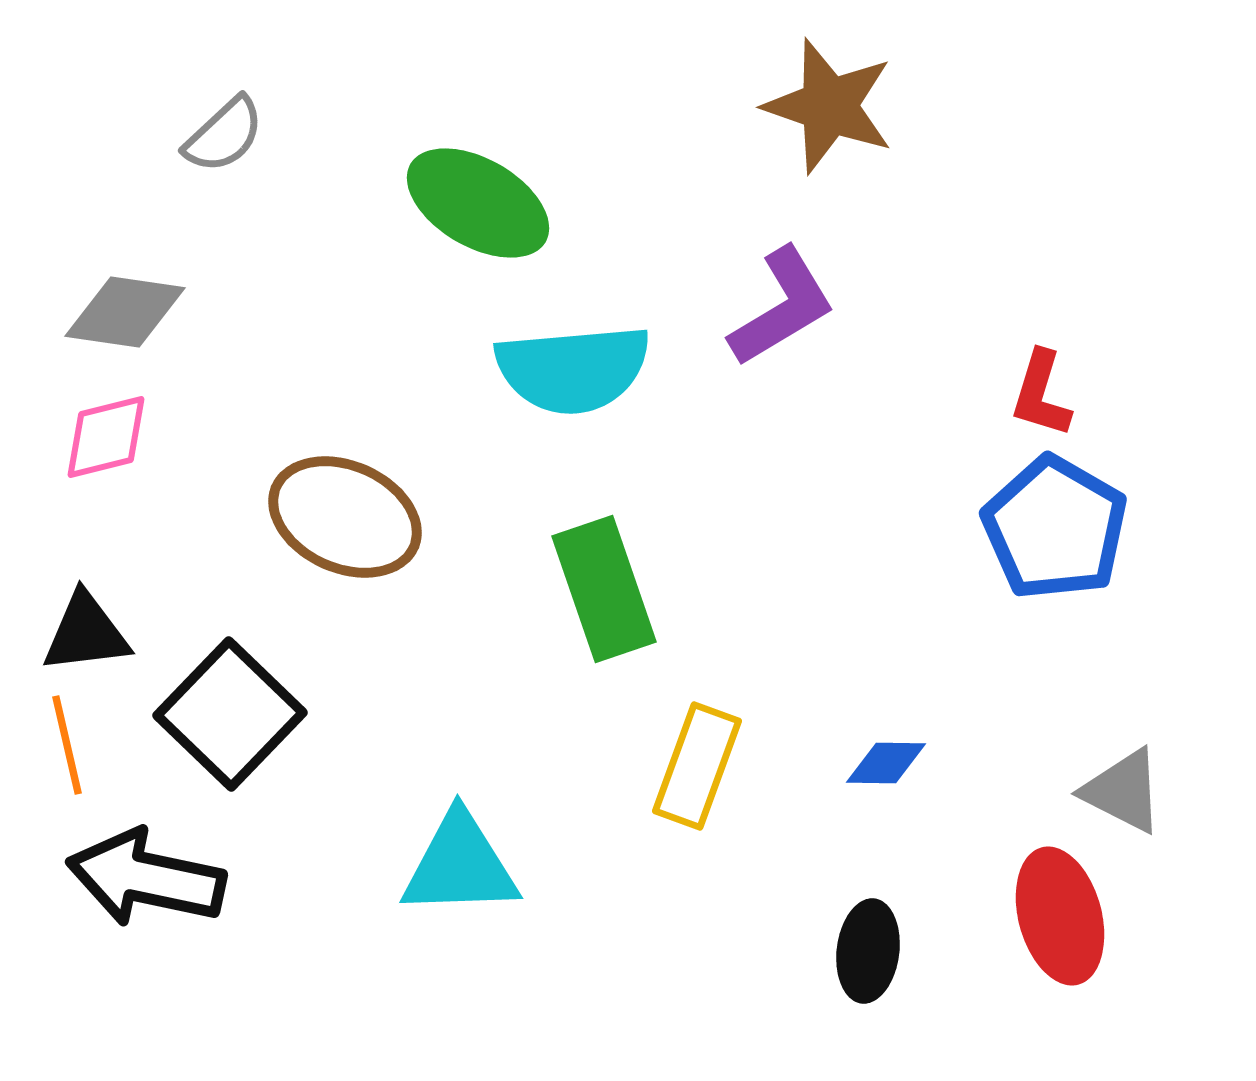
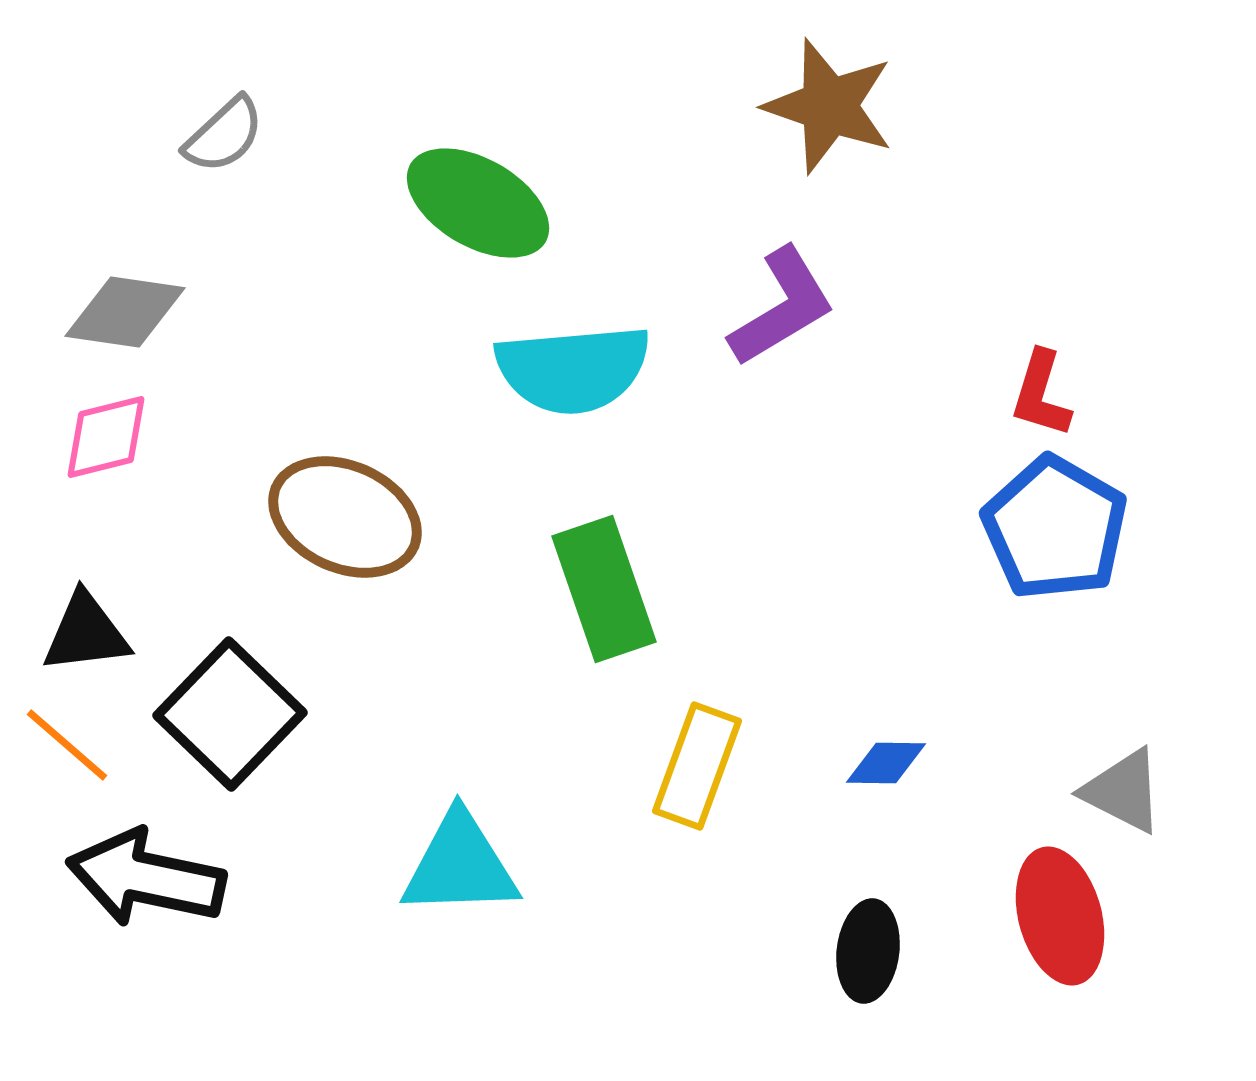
orange line: rotated 36 degrees counterclockwise
